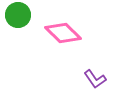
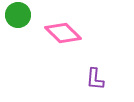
purple L-shape: rotated 40 degrees clockwise
